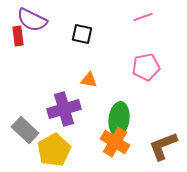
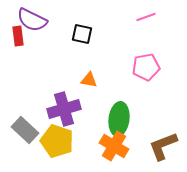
pink line: moved 3 px right
orange cross: moved 1 px left, 4 px down
yellow pentagon: moved 3 px right, 9 px up; rotated 24 degrees counterclockwise
